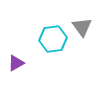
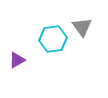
purple triangle: moved 1 px right, 3 px up
